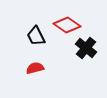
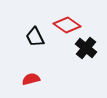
black trapezoid: moved 1 px left, 1 px down
red semicircle: moved 4 px left, 11 px down
